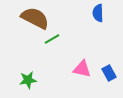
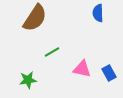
brown semicircle: rotated 96 degrees clockwise
green line: moved 13 px down
